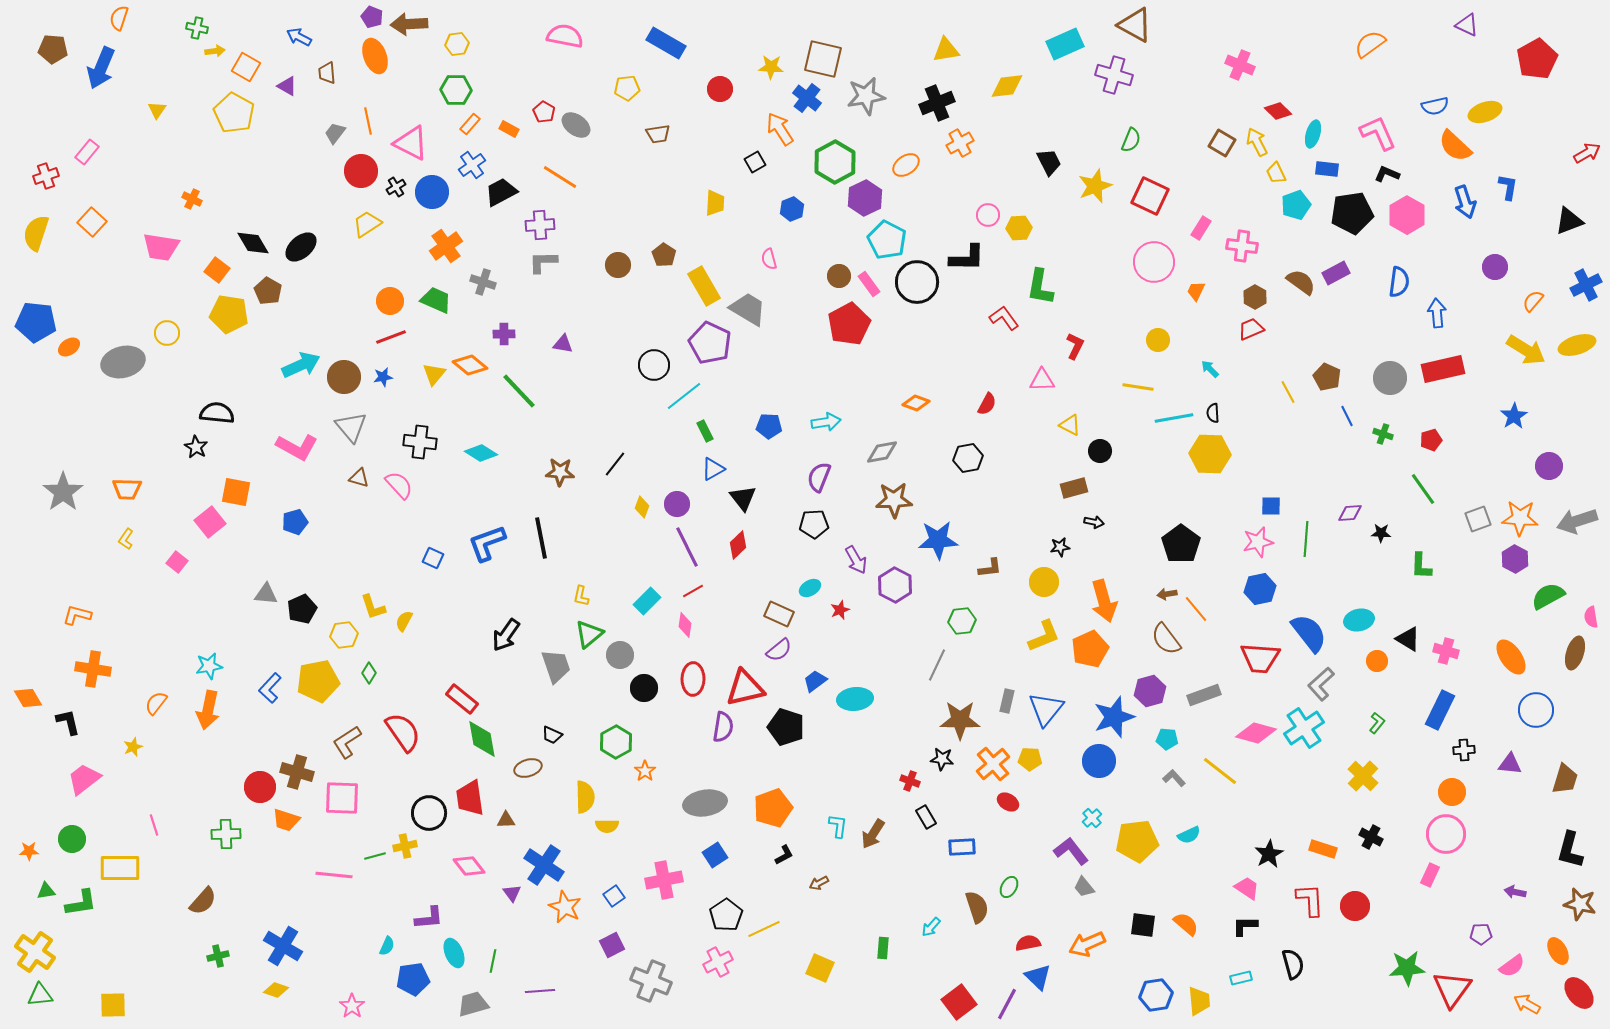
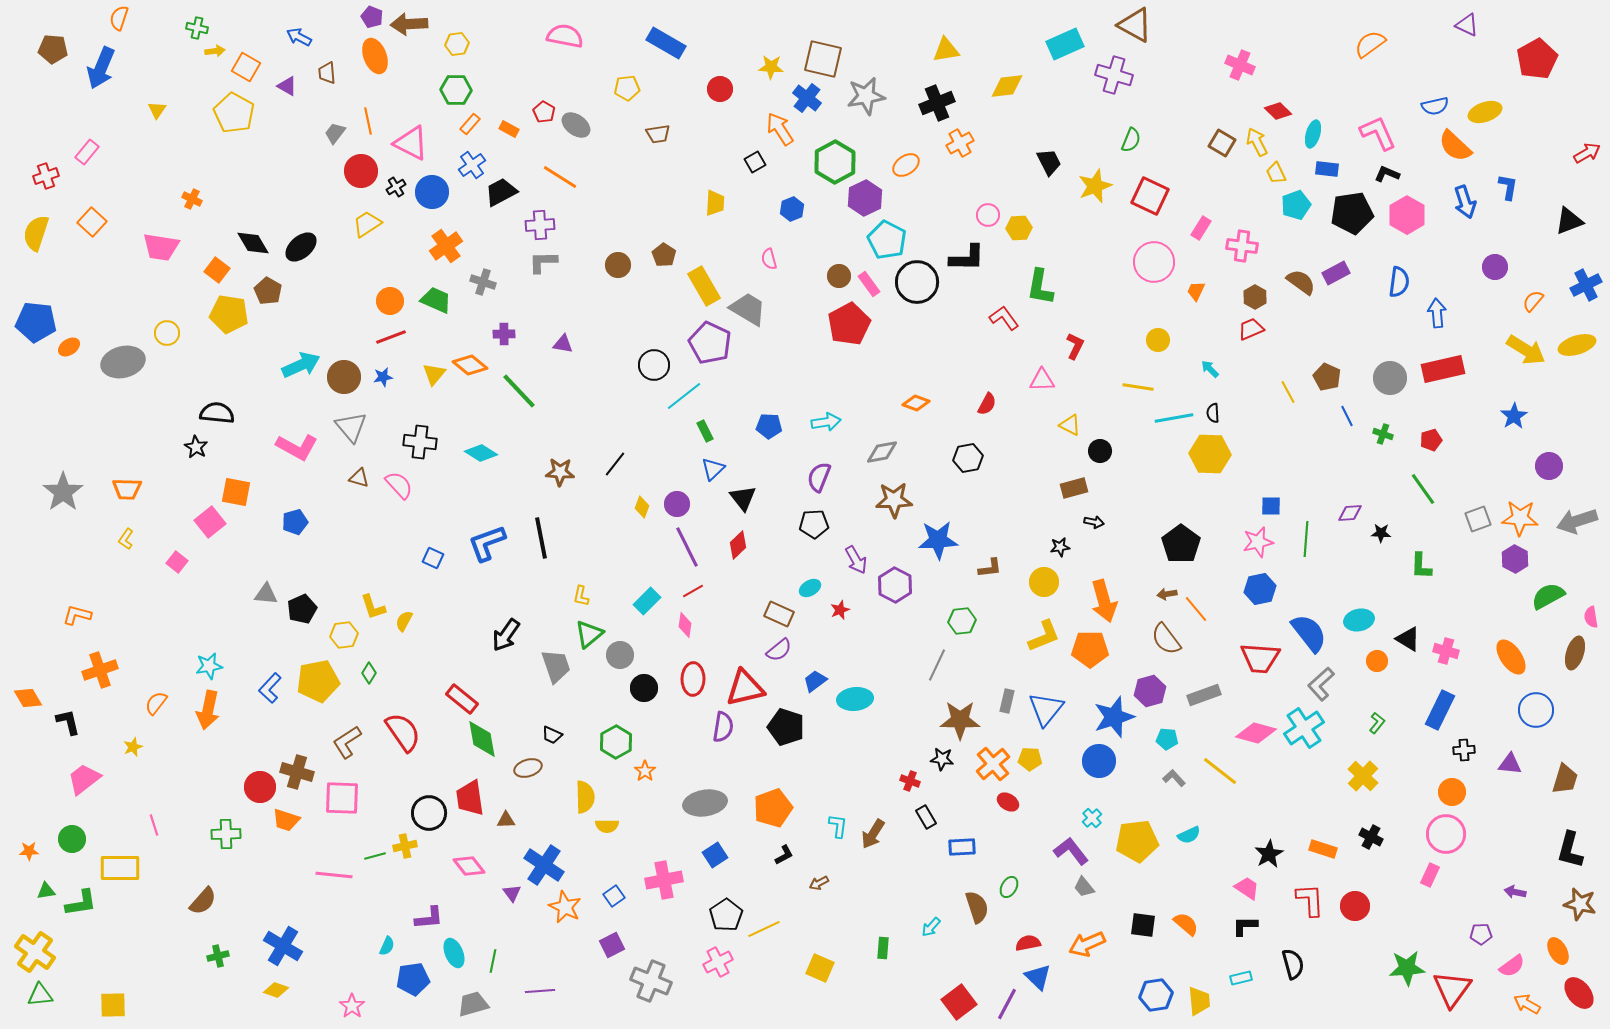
blue triangle at (713, 469): rotated 15 degrees counterclockwise
orange pentagon at (1090, 649): rotated 24 degrees clockwise
orange cross at (93, 669): moved 7 px right, 1 px down; rotated 28 degrees counterclockwise
